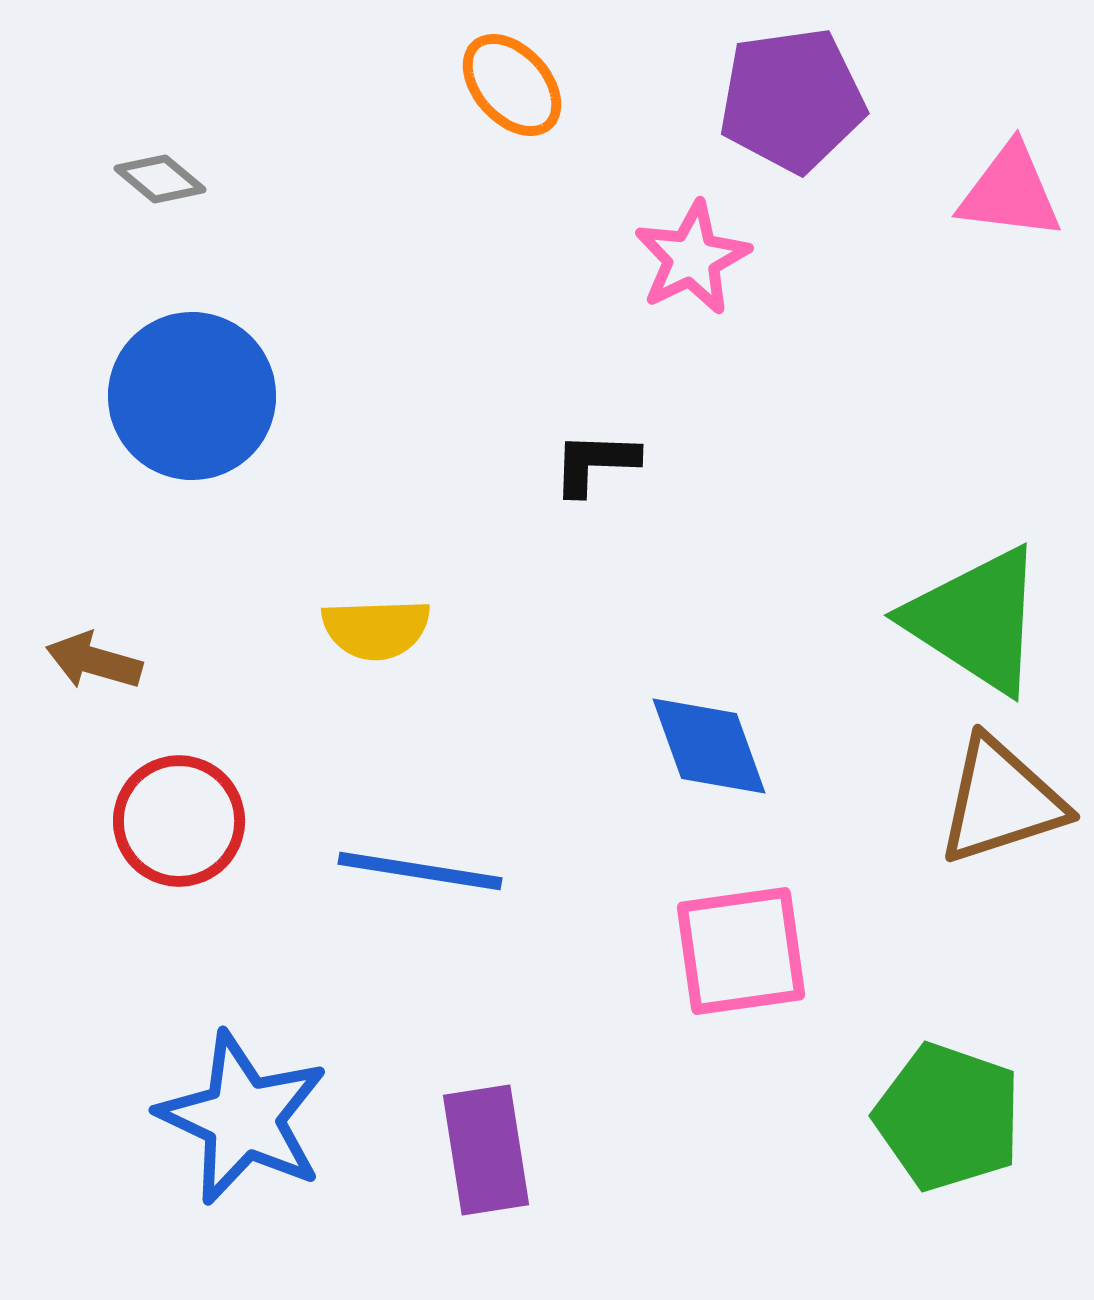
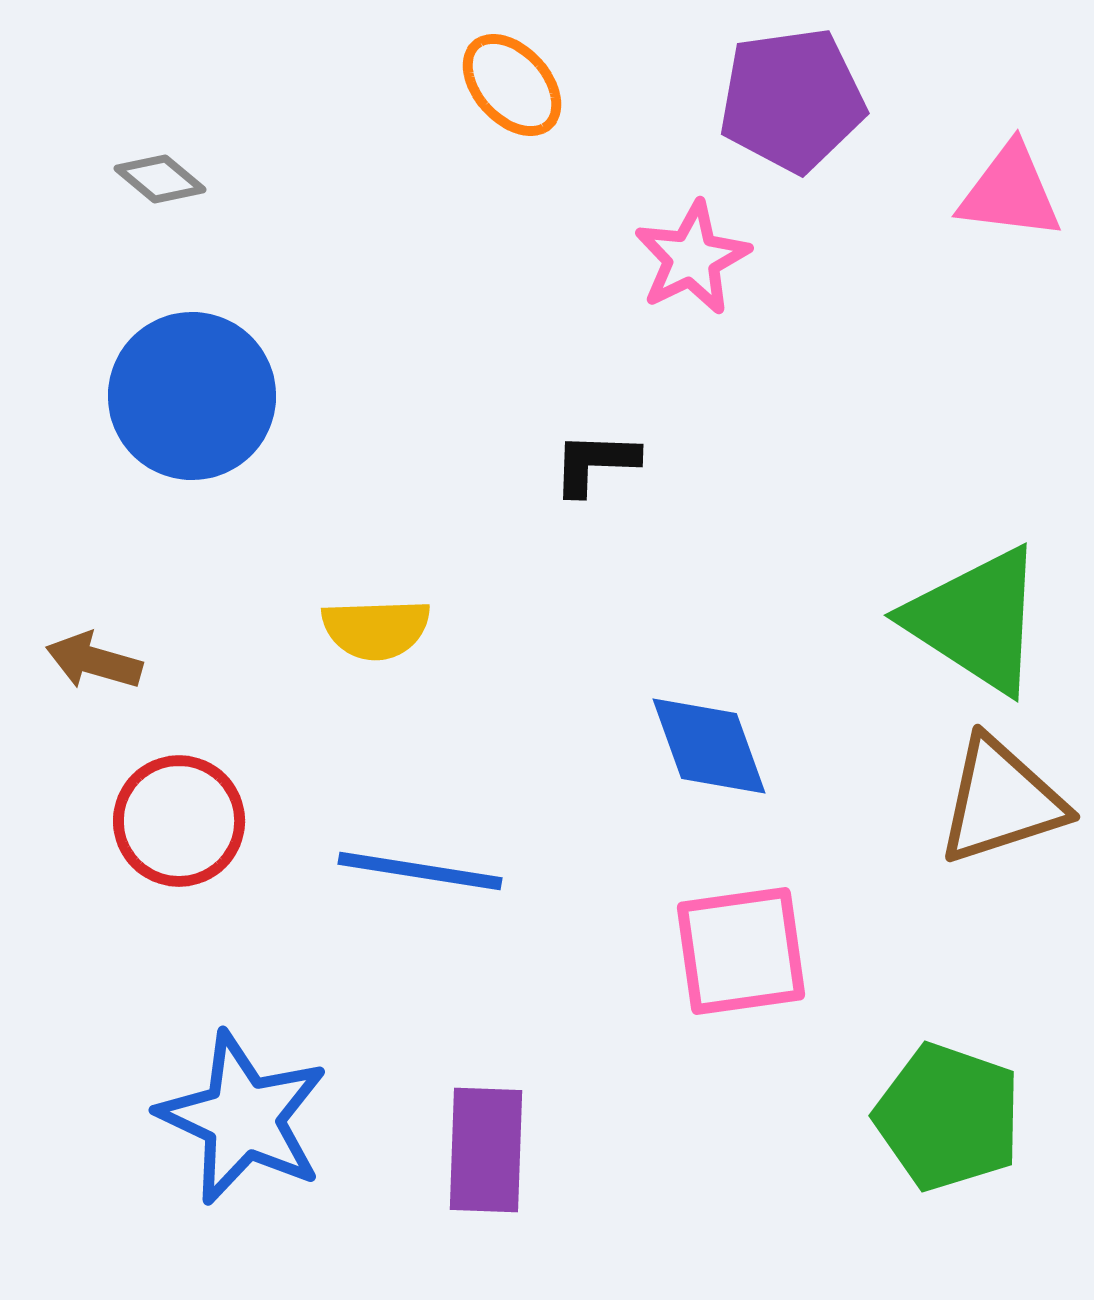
purple rectangle: rotated 11 degrees clockwise
